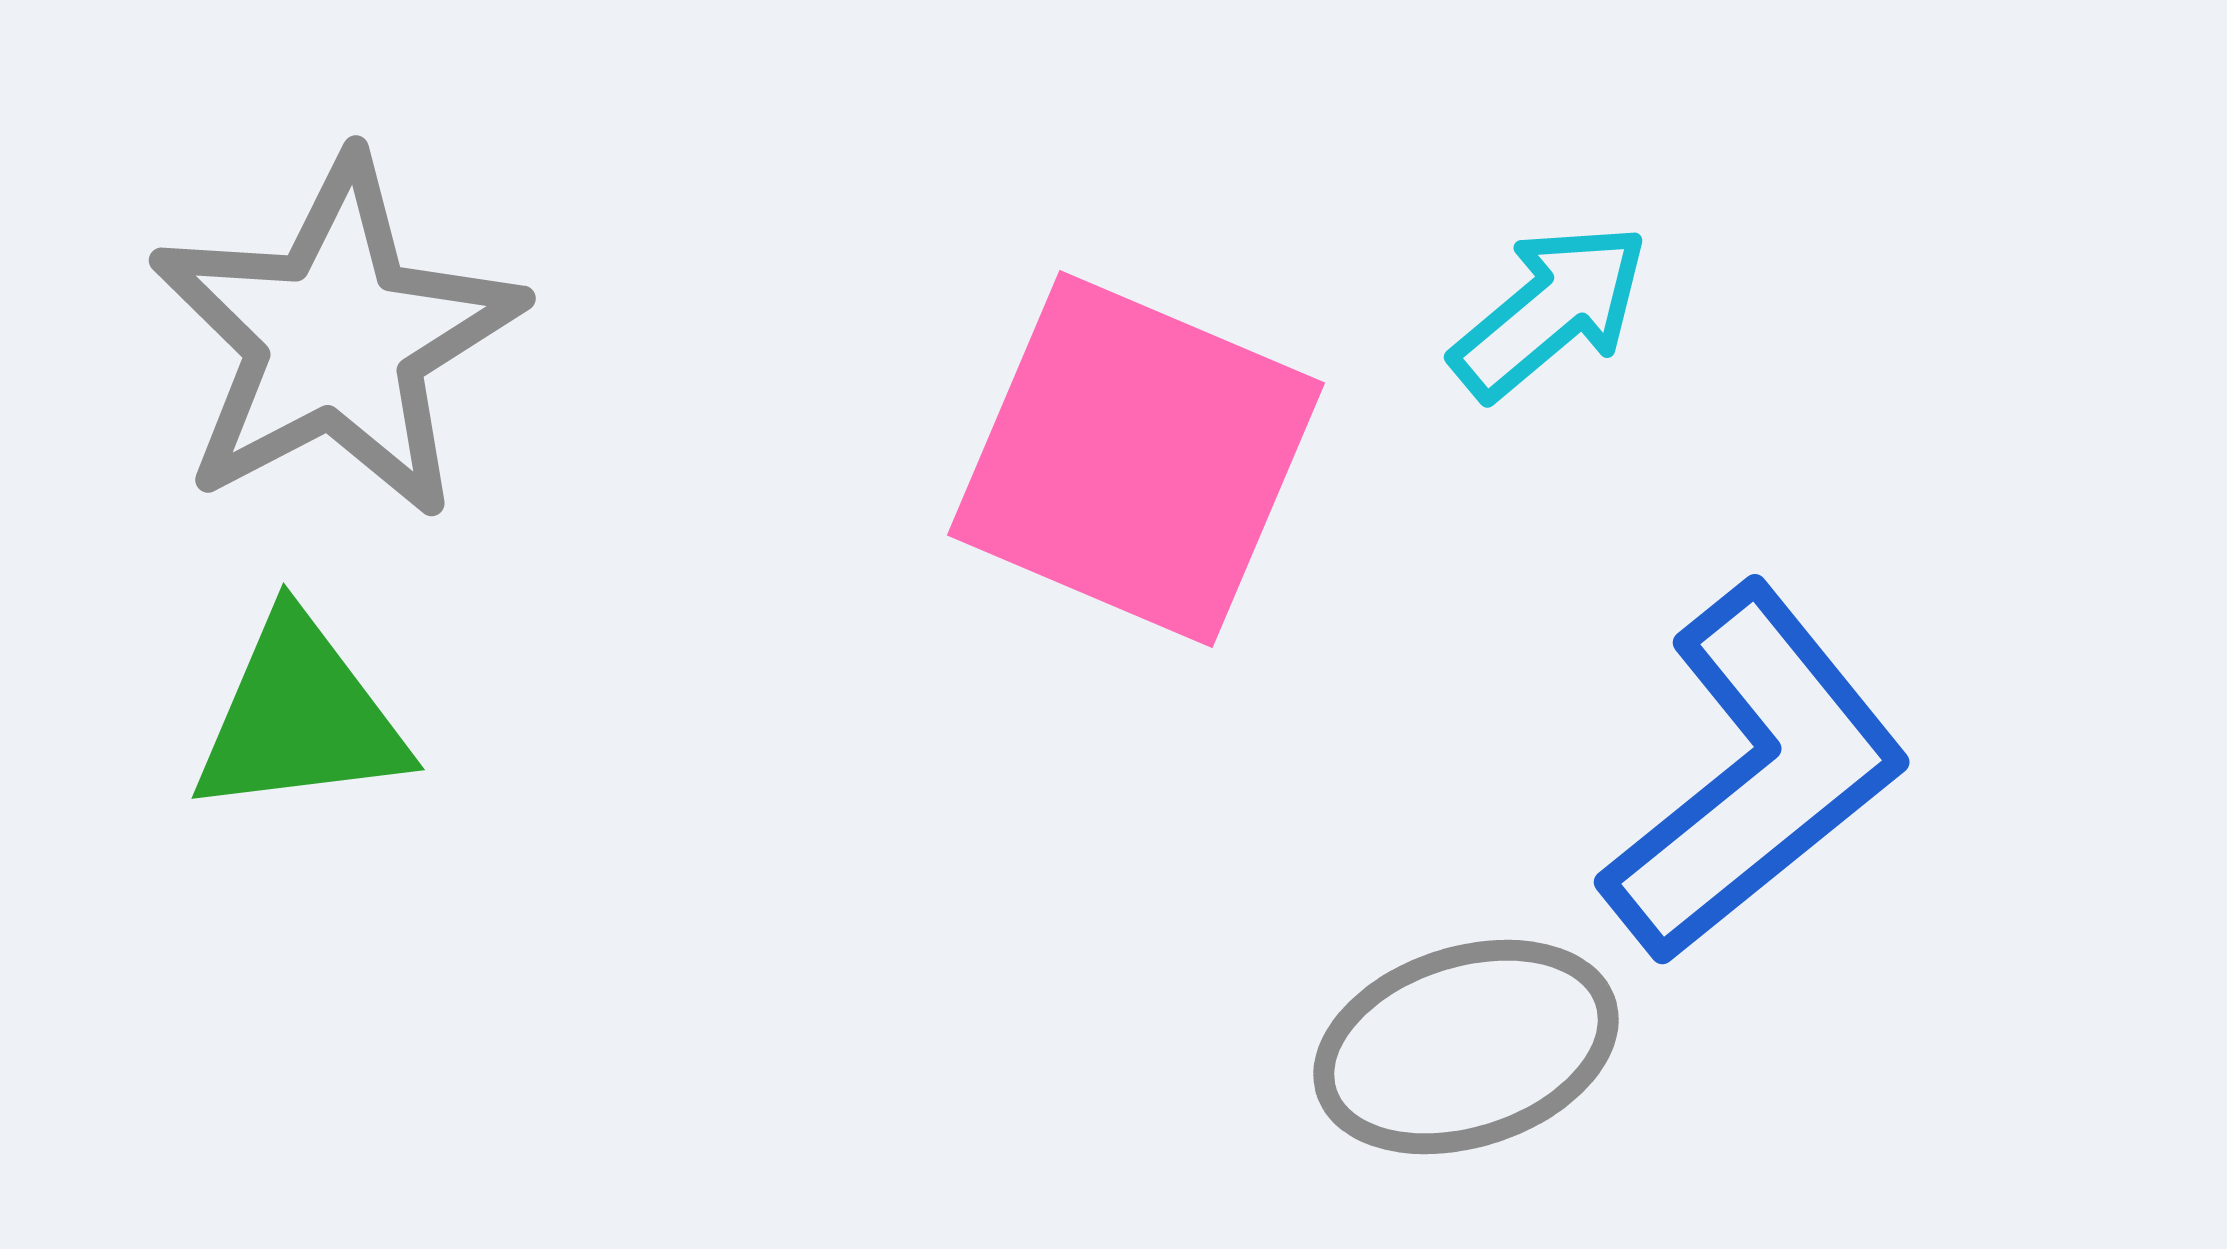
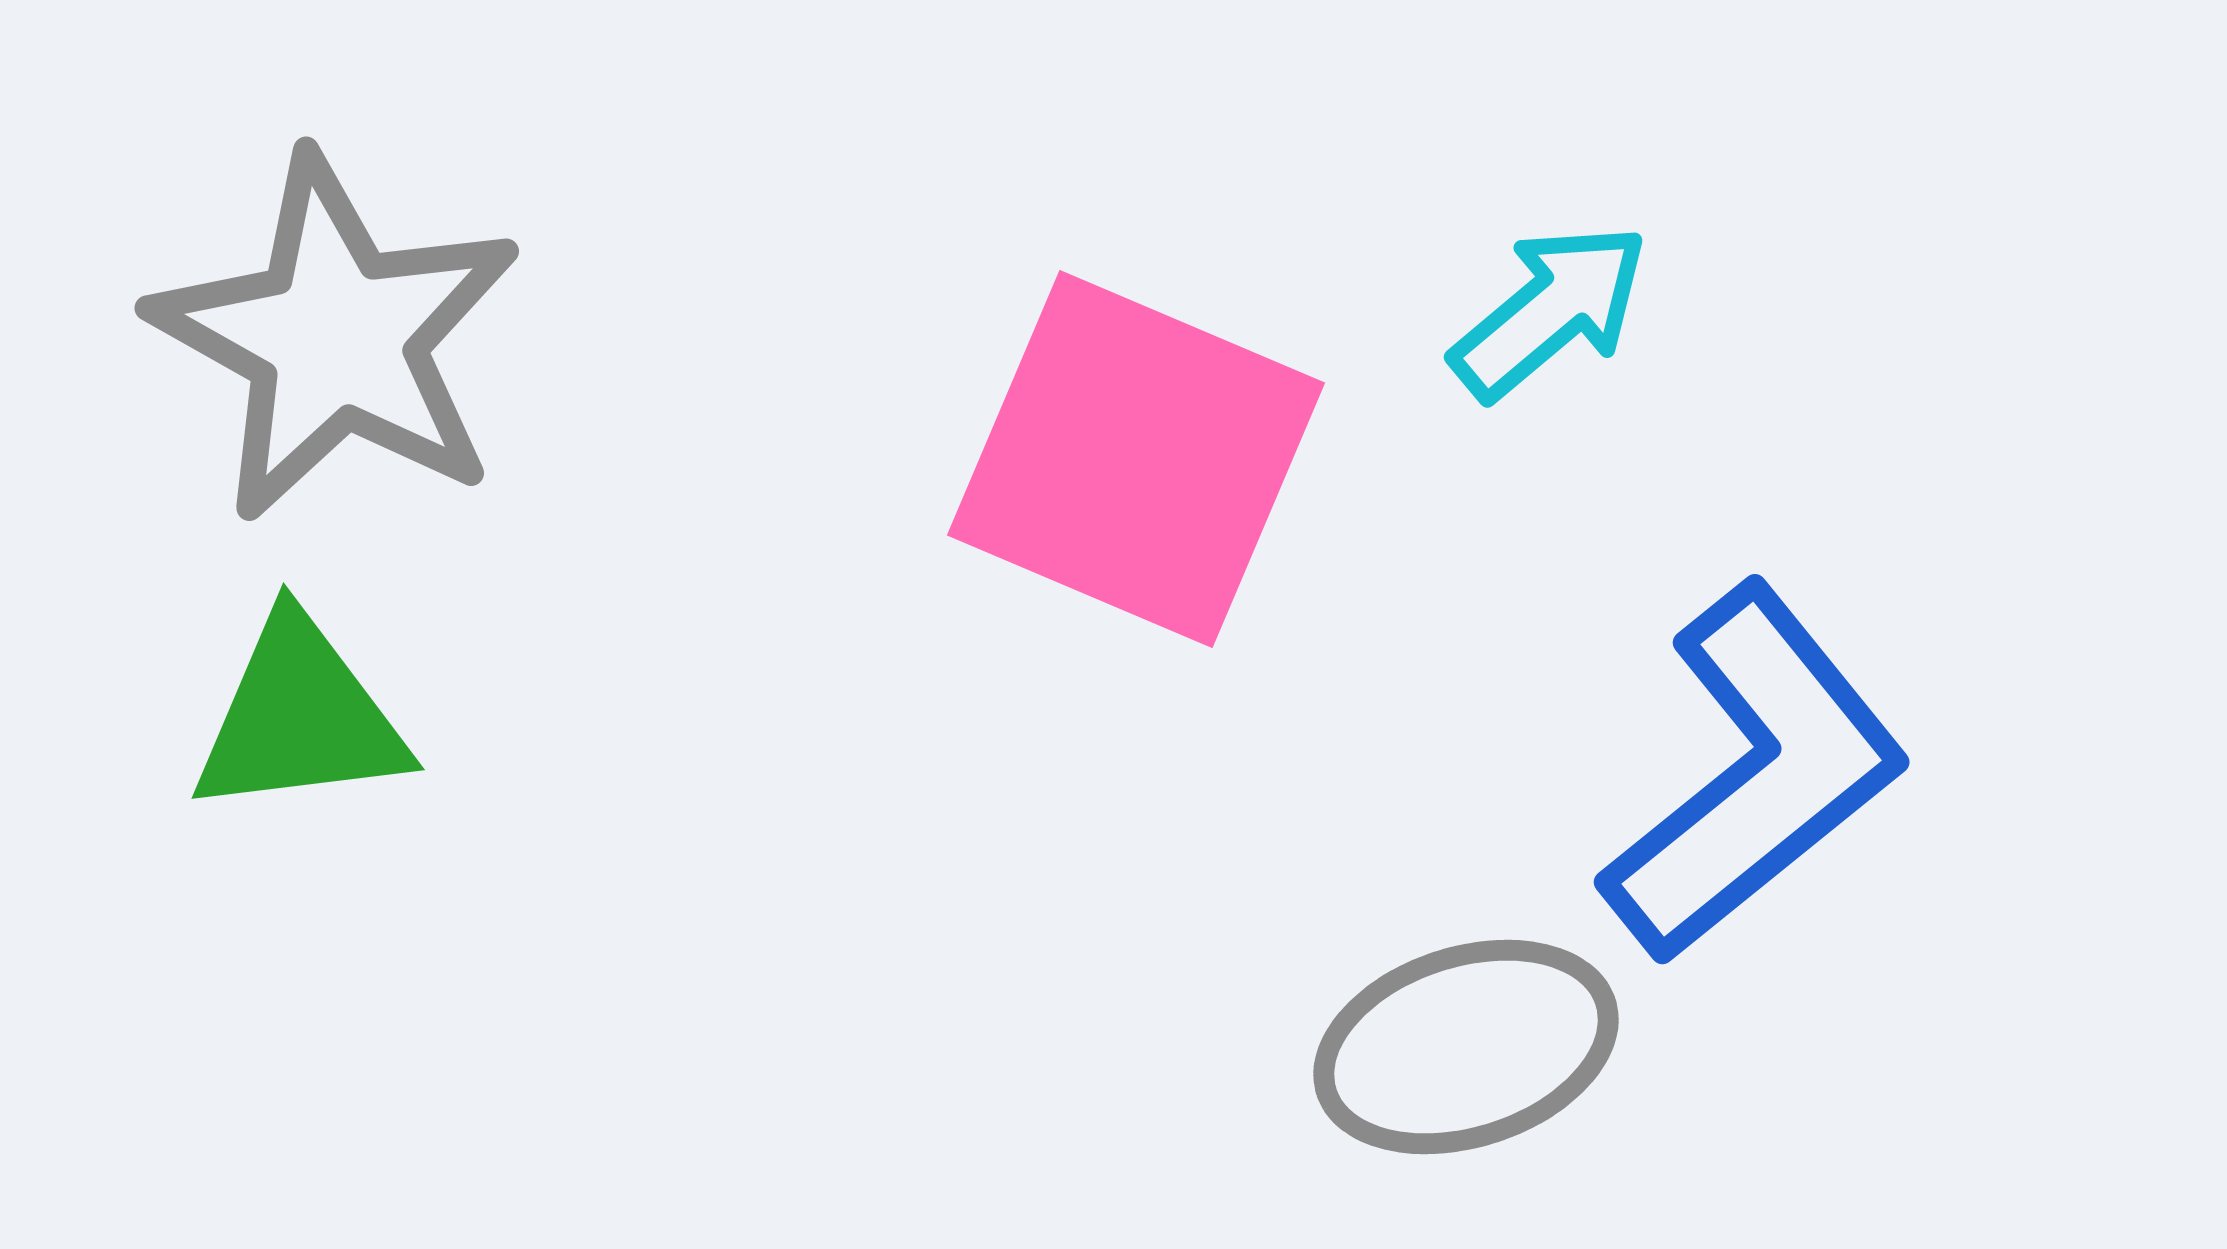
gray star: rotated 15 degrees counterclockwise
